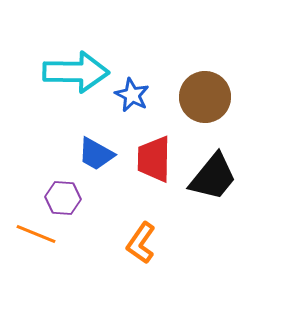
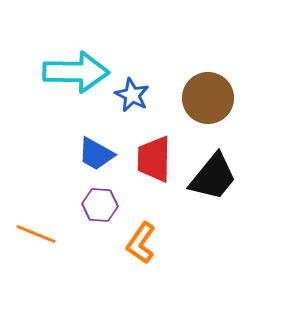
brown circle: moved 3 px right, 1 px down
purple hexagon: moved 37 px right, 7 px down
